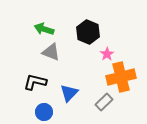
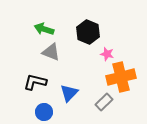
pink star: rotated 24 degrees counterclockwise
